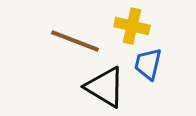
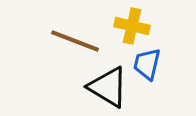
blue trapezoid: moved 1 px left
black triangle: moved 3 px right
